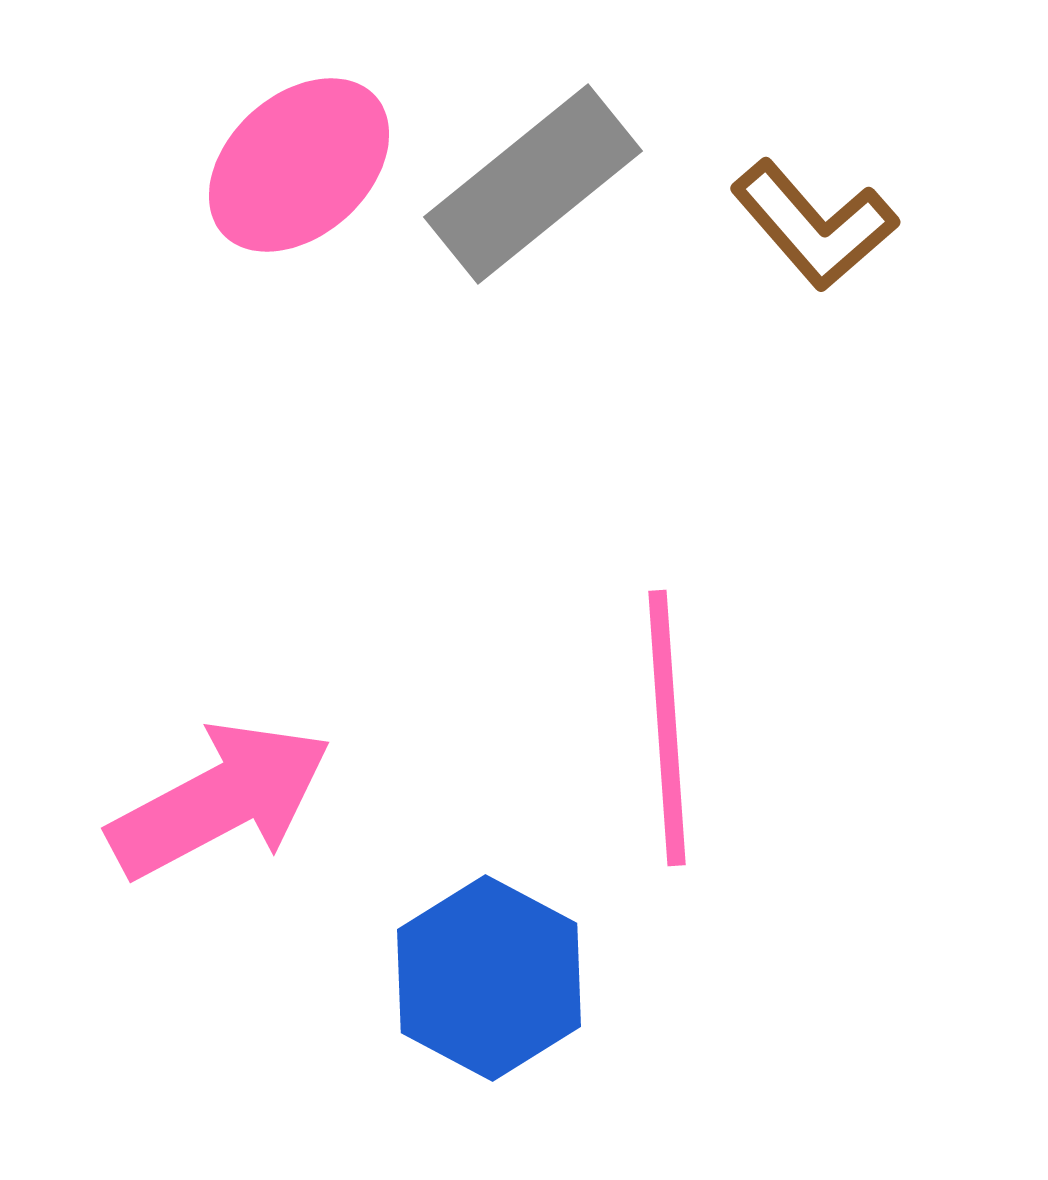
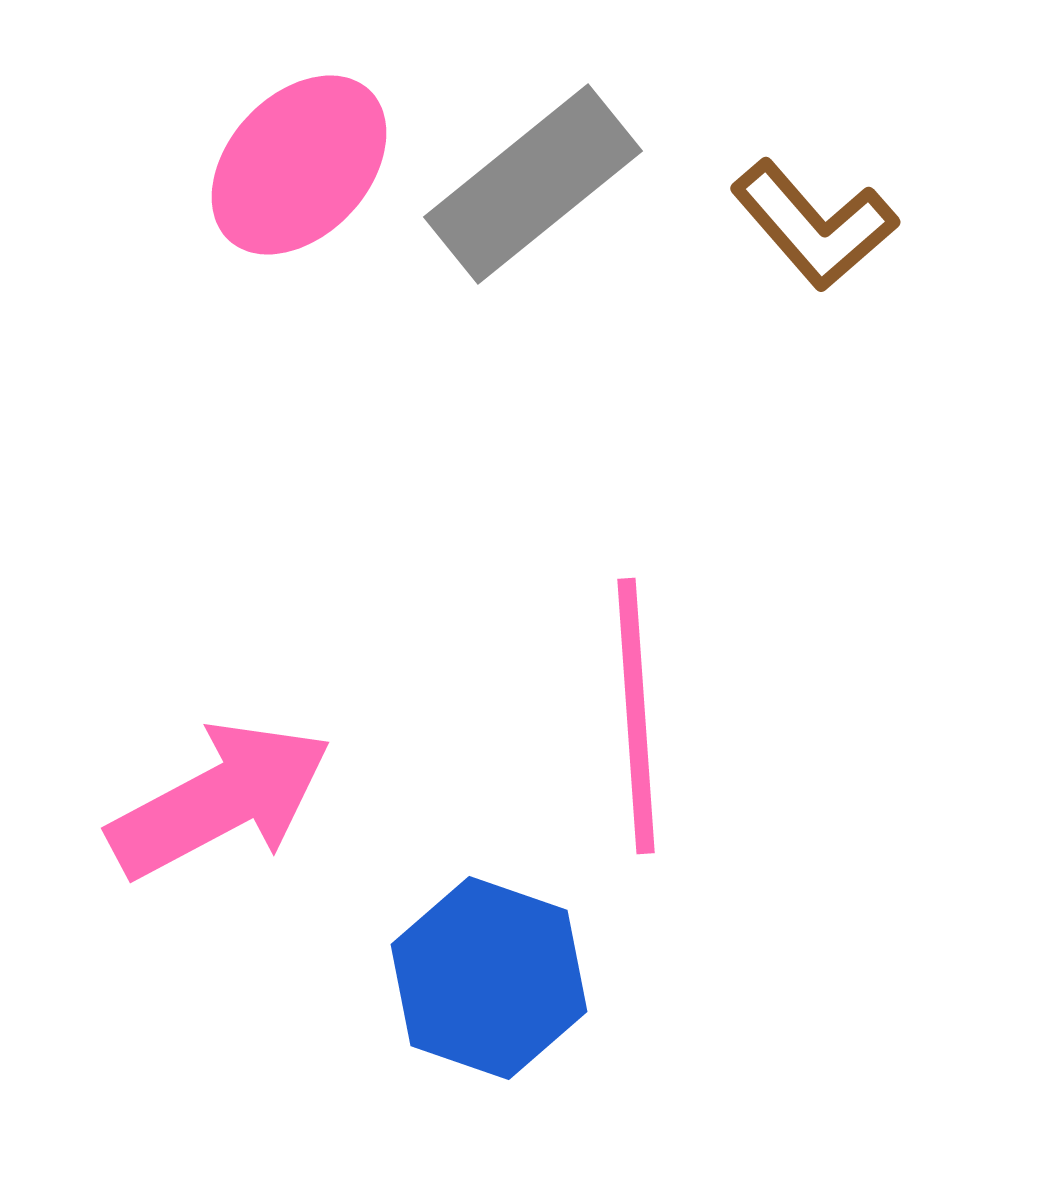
pink ellipse: rotated 5 degrees counterclockwise
pink line: moved 31 px left, 12 px up
blue hexagon: rotated 9 degrees counterclockwise
